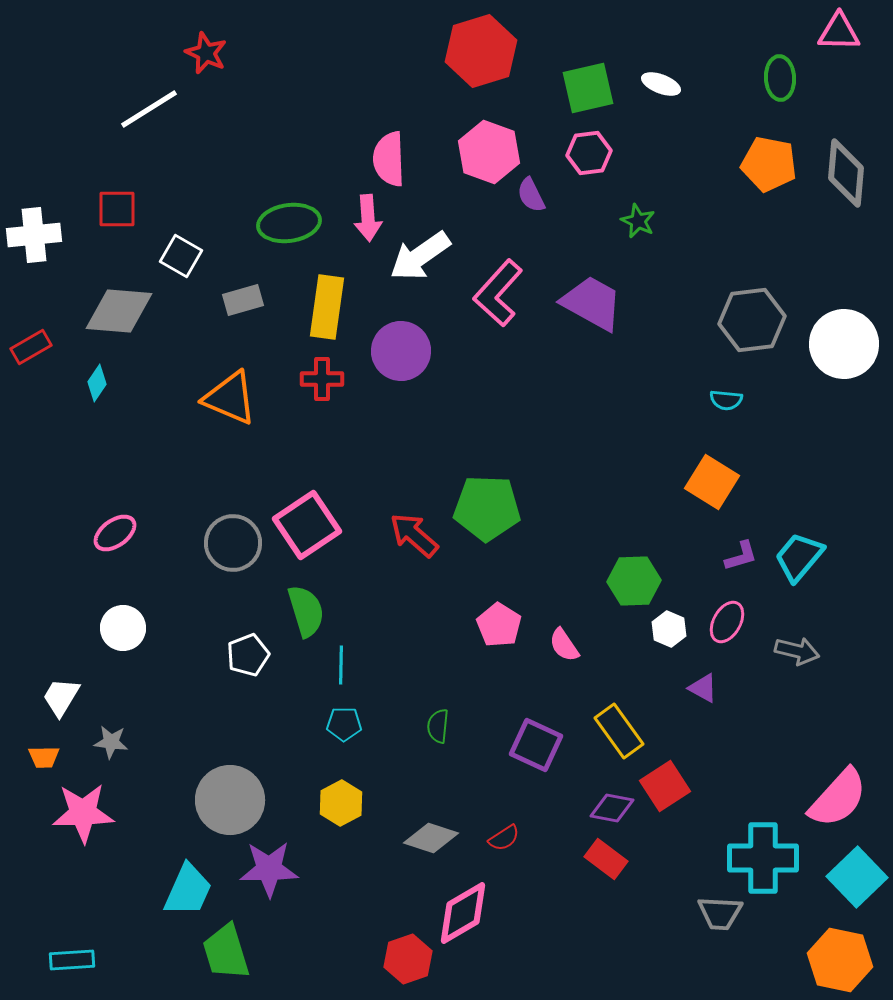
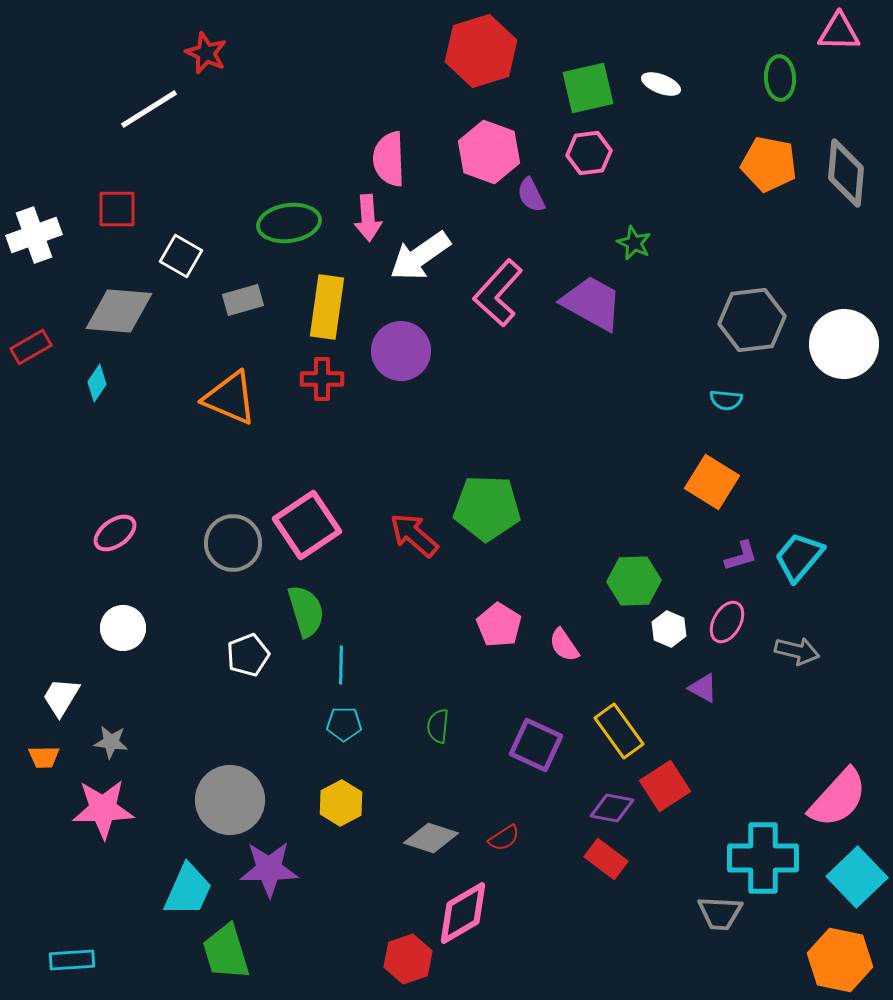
green star at (638, 221): moved 4 px left, 22 px down
white cross at (34, 235): rotated 14 degrees counterclockwise
pink star at (83, 813): moved 20 px right, 4 px up
